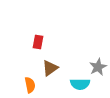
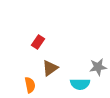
red rectangle: rotated 24 degrees clockwise
gray star: rotated 18 degrees clockwise
